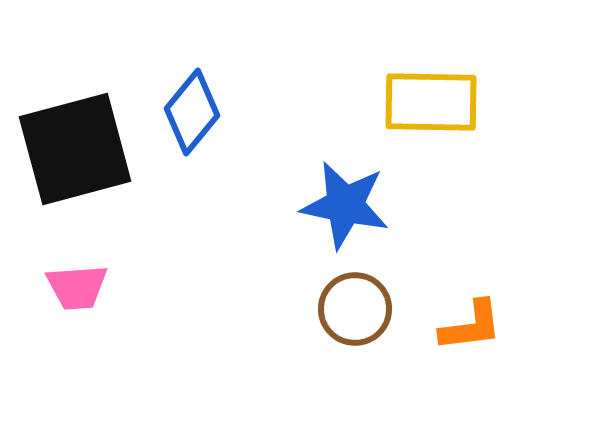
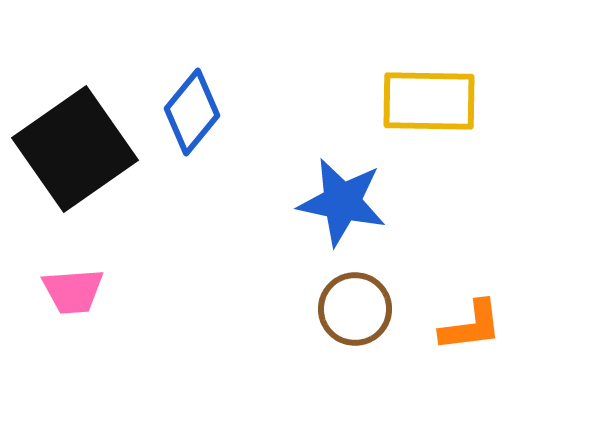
yellow rectangle: moved 2 px left, 1 px up
black square: rotated 20 degrees counterclockwise
blue star: moved 3 px left, 3 px up
pink trapezoid: moved 4 px left, 4 px down
